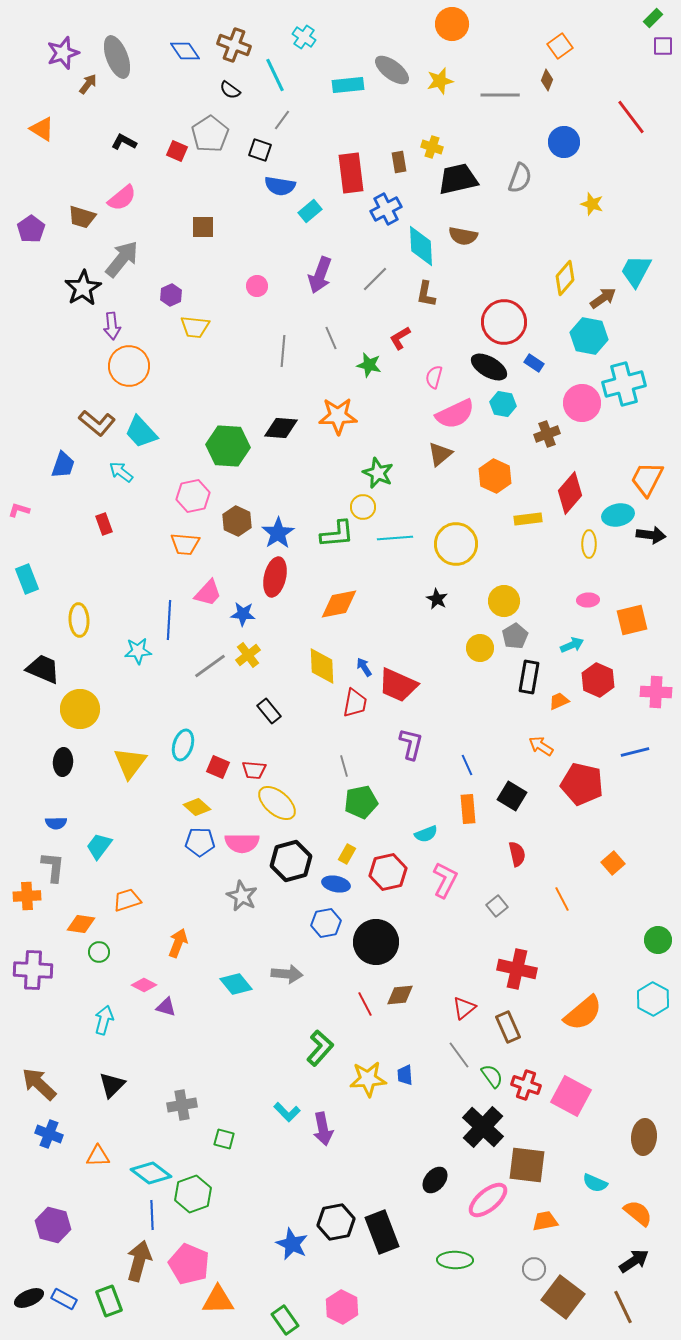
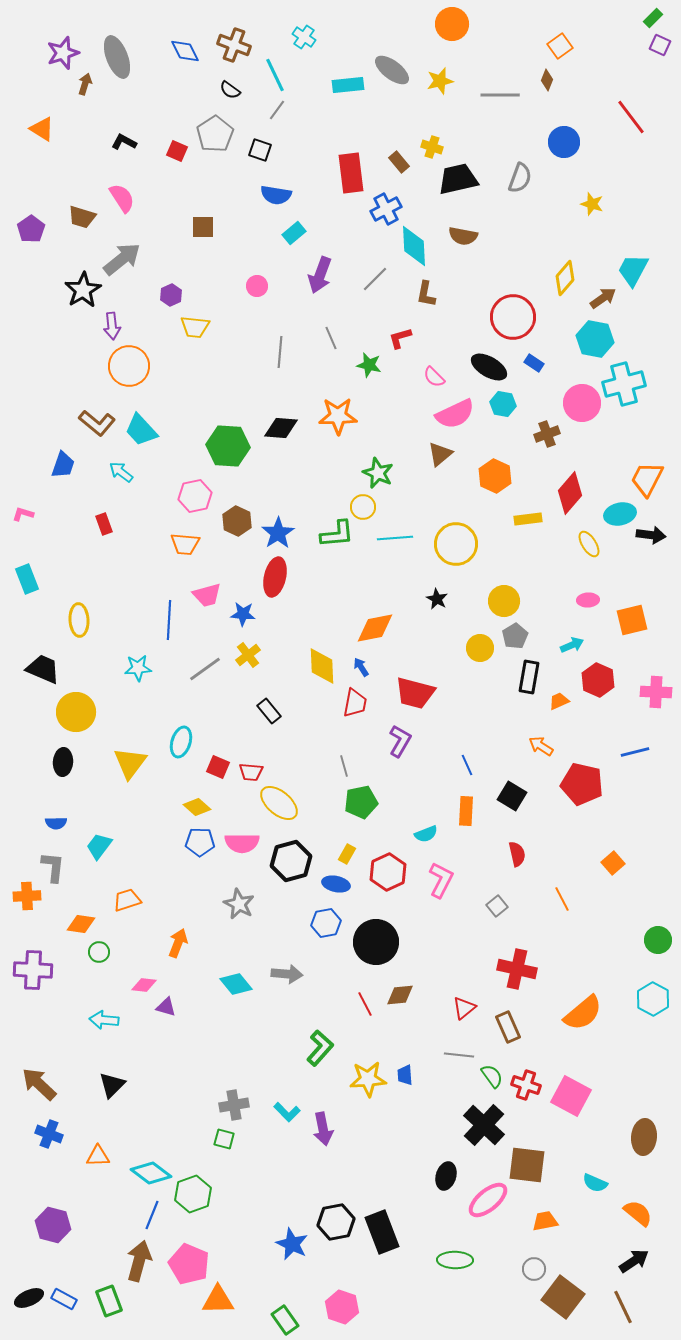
purple square at (663, 46): moved 3 px left, 1 px up; rotated 25 degrees clockwise
blue diamond at (185, 51): rotated 8 degrees clockwise
brown arrow at (88, 84): moved 3 px left; rotated 20 degrees counterclockwise
gray line at (282, 120): moved 5 px left, 10 px up
gray pentagon at (210, 134): moved 5 px right
brown rectangle at (399, 162): rotated 30 degrees counterclockwise
blue semicircle at (280, 186): moved 4 px left, 9 px down
pink semicircle at (122, 198): rotated 84 degrees counterclockwise
cyan rectangle at (310, 211): moved 16 px left, 22 px down
cyan diamond at (421, 246): moved 7 px left
gray arrow at (122, 259): rotated 12 degrees clockwise
cyan trapezoid at (636, 271): moved 3 px left, 1 px up
black star at (83, 288): moved 2 px down
red circle at (504, 322): moved 9 px right, 5 px up
cyan hexagon at (589, 336): moved 6 px right, 3 px down
red L-shape at (400, 338): rotated 15 degrees clockwise
gray line at (283, 351): moved 3 px left, 1 px down
pink semicircle at (434, 377): rotated 60 degrees counterclockwise
cyan trapezoid at (141, 432): moved 2 px up
pink hexagon at (193, 496): moved 2 px right
pink L-shape at (19, 510): moved 4 px right, 4 px down
cyan ellipse at (618, 515): moved 2 px right, 1 px up
yellow ellipse at (589, 544): rotated 32 degrees counterclockwise
pink trapezoid at (208, 593): moved 1 px left, 2 px down; rotated 32 degrees clockwise
orange diamond at (339, 604): moved 36 px right, 24 px down
cyan star at (138, 651): moved 17 px down
gray line at (210, 666): moved 5 px left, 3 px down
blue arrow at (364, 667): moved 3 px left
red trapezoid at (398, 685): moved 17 px right, 8 px down; rotated 9 degrees counterclockwise
yellow circle at (80, 709): moved 4 px left, 3 px down
purple L-shape at (411, 744): moved 11 px left, 3 px up; rotated 16 degrees clockwise
cyan ellipse at (183, 745): moved 2 px left, 3 px up
red trapezoid at (254, 770): moved 3 px left, 2 px down
yellow ellipse at (277, 803): moved 2 px right
orange rectangle at (468, 809): moved 2 px left, 2 px down; rotated 8 degrees clockwise
red hexagon at (388, 872): rotated 12 degrees counterclockwise
pink L-shape at (445, 880): moved 4 px left
gray star at (242, 896): moved 3 px left, 8 px down
pink diamond at (144, 985): rotated 20 degrees counterclockwise
cyan arrow at (104, 1020): rotated 100 degrees counterclockwise
gray line at (459, 1055): rotated 48 degrees counterclockwise
gray cross at (182, 1105): moved 52 px right
black cross at (483, 1127): moved 1 px right, 2 px up
black ellipse at (435, 1180): moved 11 px right, 4 px up; rotated 24 degrees counterclockwise
blue line at (152, 1215): rotated 24 degrees clockwise
pink hexagon at (342, 1307): rotated 8 degrees counterclockwise
